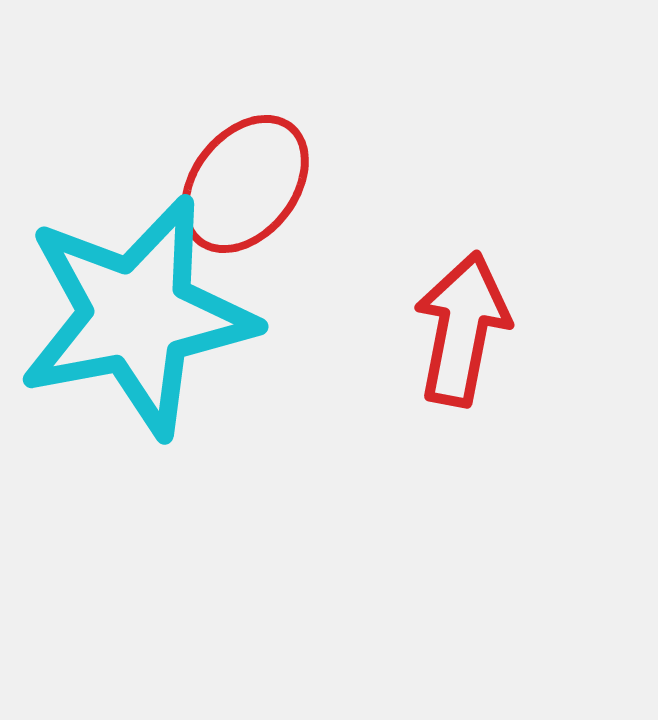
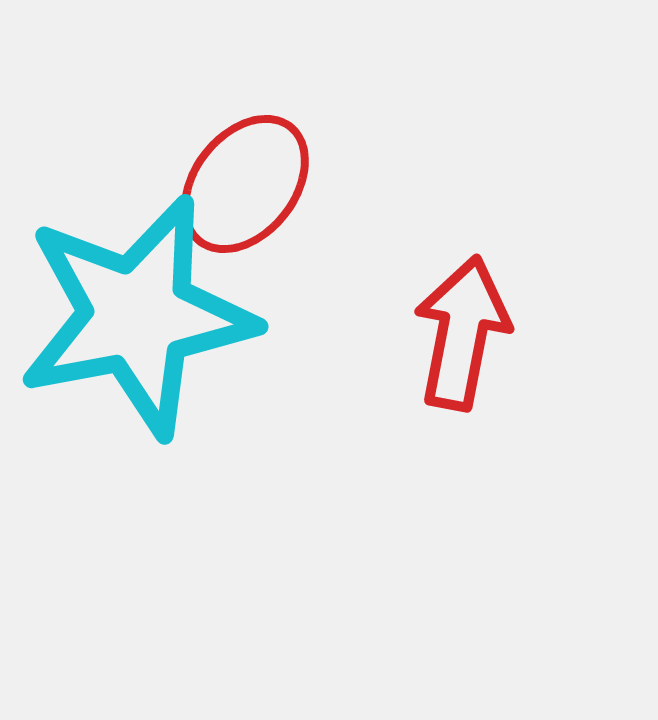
red arrow: moved 4 px down
